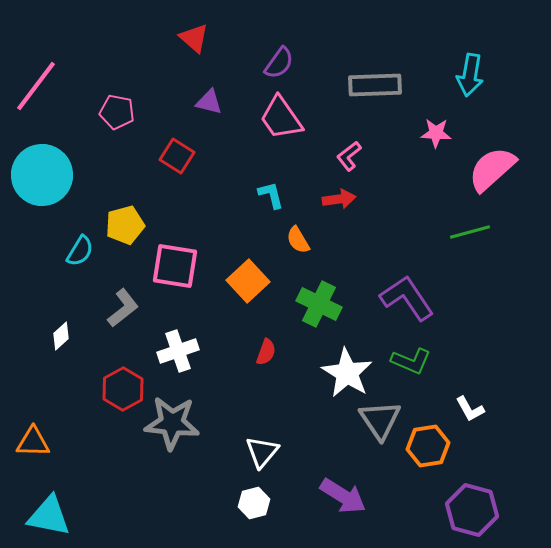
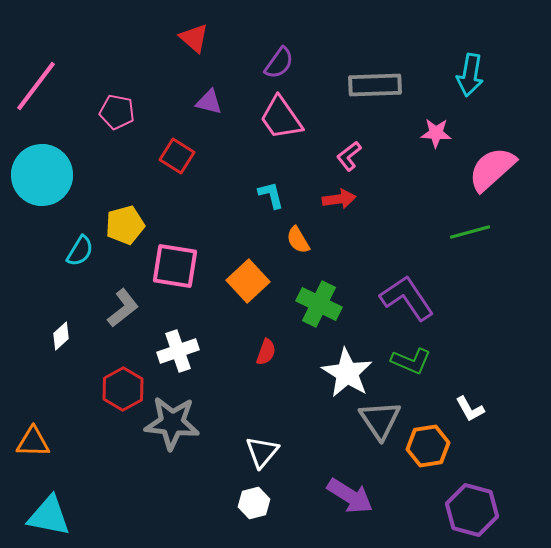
purple arrow: moved 7 px right
